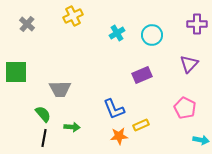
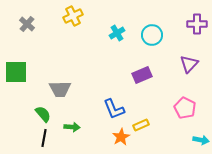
orange star: moved 2 px right, 1 px down; rotated 24 degrees counterclockwise
